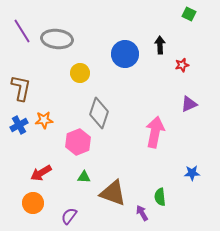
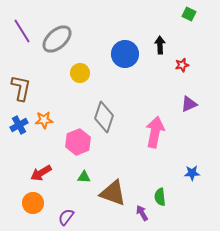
gray ellipse: rotated 48 degrees counterclockwise
gray diamond: moved 5 px right, 4 px down
purple semicircle: moved 3 px left, 1 px down
